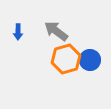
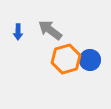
gray arrow: moved 6 px left, 1 px up
